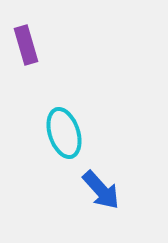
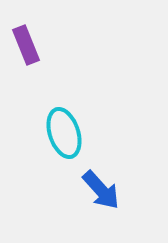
purple rectangle: rotated 6 degrees counterclockwise
